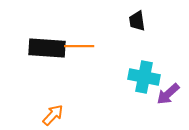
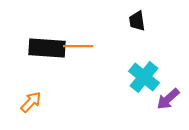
orange line: moved 1 px left
cyan cross: rotated 28 degrees clockwise
purple arrow: moved 5 px down
orange arrow: moved 22 px left, 13 px up
